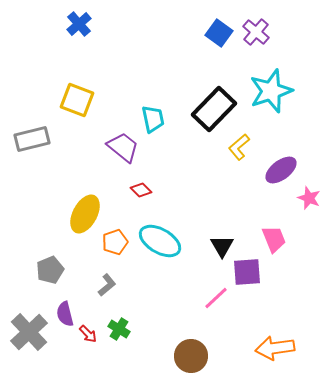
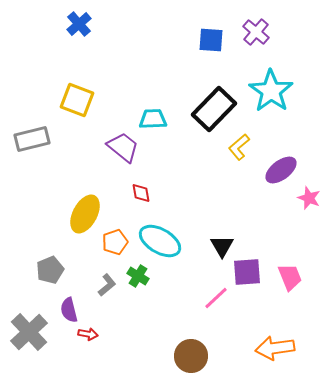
blue square: moved 8 px left, 7 px down; rotated 32 degrees counterclockwise
cyan star: rotated 18 degrees counterclockwise
cyan trapezoid: rotated 80 degrees counterclockwise
red diamond: moved 3 px down; rotated 35 degrees clockwise
pink trapezoid: moved 16 px right, 38 px down
purple semicircle: moved 4 px right, 4 px up
green cross: moved 19 px right, 53 px up
red arrow: rotated 36 degrees counterclockwise
